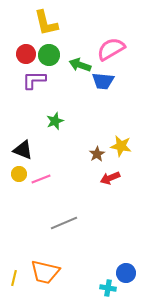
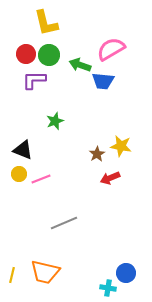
yellow line: moved 2 px left, 3 px up
